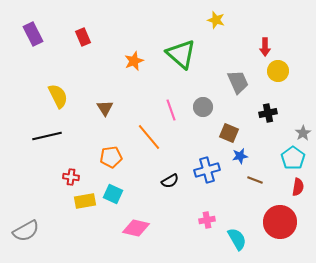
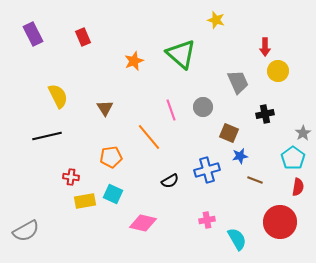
black cross: moved 3 px left, 1 px down
pink diamond: moved 7 px right, 5 px up
